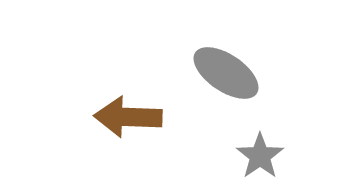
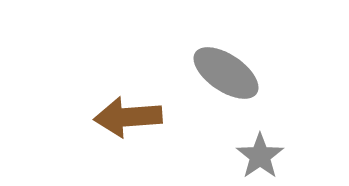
brown arrow: rotated 6 degrees counterclockwise
